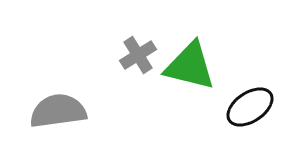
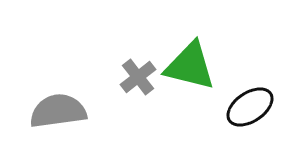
gray cross: moved 22 px down; rotated 6 degrees counterclockwise
